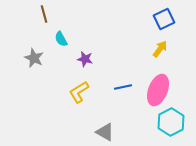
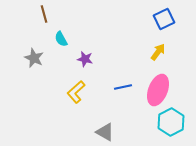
yellow arrow: moved 2 px left, 3 px down
yellow L-shape: moved 3 px left; rotated 10 degrees counterclockwise
